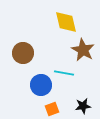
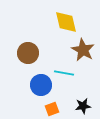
brown circle: moved 5 px right
